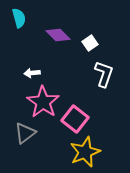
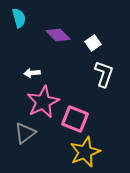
white square: moved 3 px right
pink star: rotated 12 degrees clockwise
pink square: rotated 16 degrees counterclockwise
